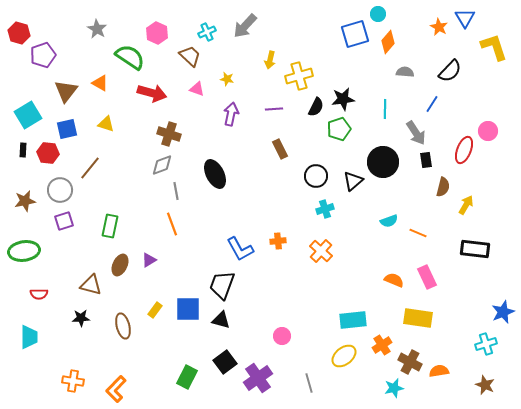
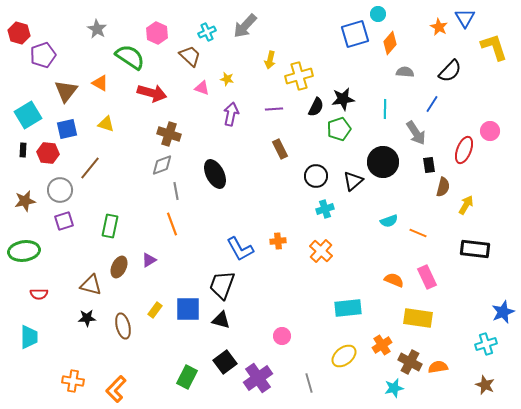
orange diamond at (388, 42): moved 2 px right, 1 px down
pink triangle at (197, 89): moved 5 px right, 1 px up
pink circle at (488, 131): moved 2 px right
black rectangle at (426, 160): moved 3 px right, 5 px down
brown ellipse at (120, 265): moved 1 px left, 2 px down
black star at (81, 318): moved 6 px right
cyan rectangle at (353, 320): moved 5 px left, 12 px up
orange semicircle at (439, 371): moved 1 px left, 4 px up
